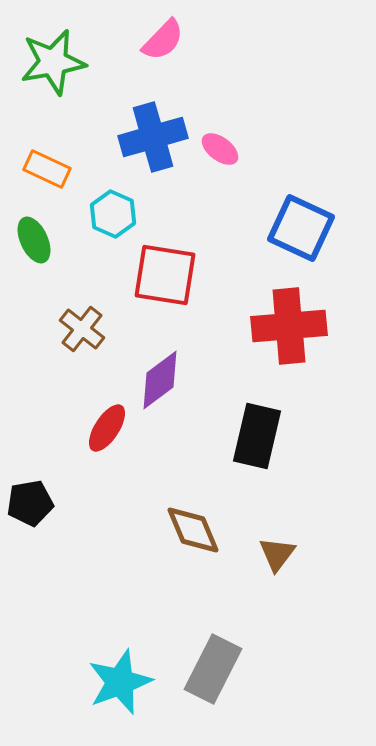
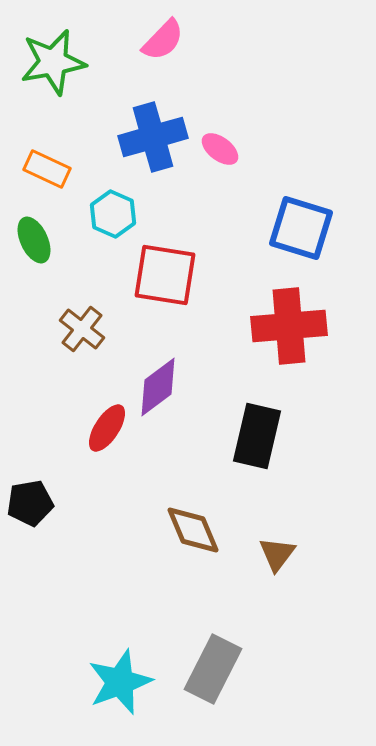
blue square: rotated 8 degrees counterclockwise
purple diamond: moved 2 px left, 7 px down
